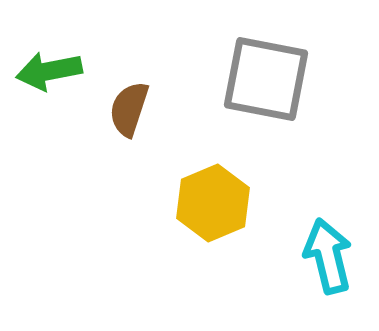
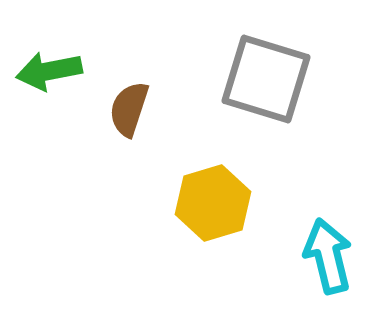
gray square: rotated 6 degrees clockwise
yellow hexagon: rotated 6 degrees clockwise
